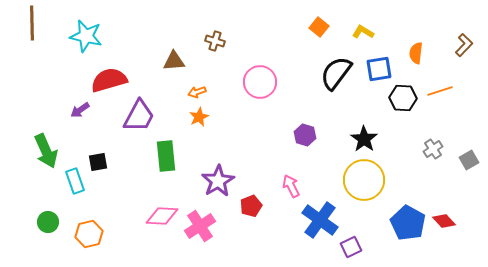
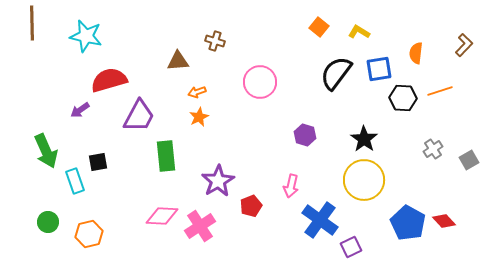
yellow L-shape: moved 4 px left
brown triangle: moved 4 px right
pink arrow: rotated 140 degrees counterclockwise
